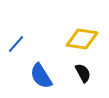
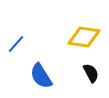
yellow diamond: moved 2 px right, 2 px up
black semicircle: moved 8 px right
